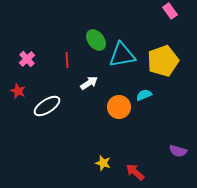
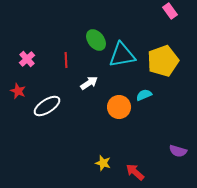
red line: moved 1 px left
